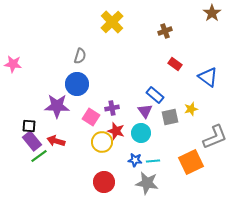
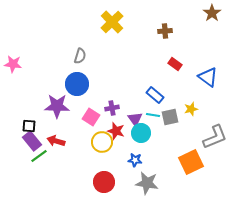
brown cross: rotated 16 degrees clockwise
purple triangle: moved 10 px left, 8 px down
cyan line: moved 46 px up; rotated 16 degrees clockwise
